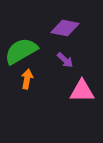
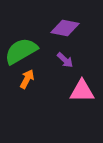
orange arrow: rotated 18 degrees clockwise
